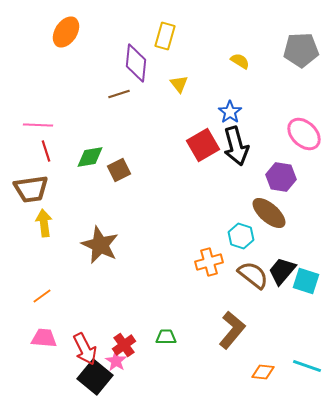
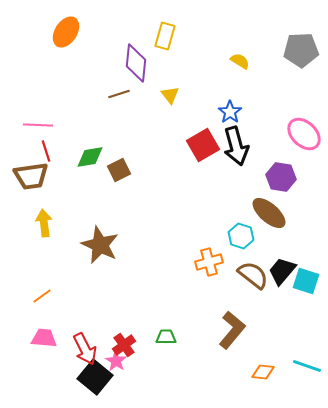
yellow triangle: moved 9 px left, 11 px down
brown trapezoid: moved 13 px up
